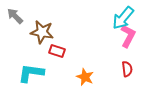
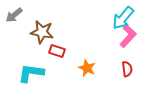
gray arrow: moved 1 px left, 1 px up; rotated 84 degrees counterclockwise
pink L-shape: rotated 15 degrees clockwise
orange star: moved 2 px right, 9 px up
